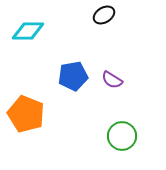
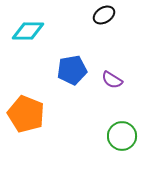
blue pentagon: moved 1 px left, 6 px up
